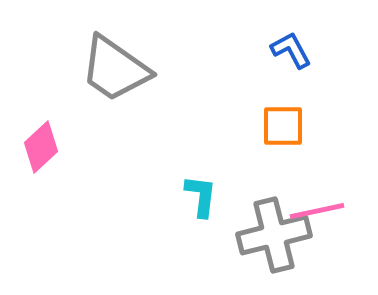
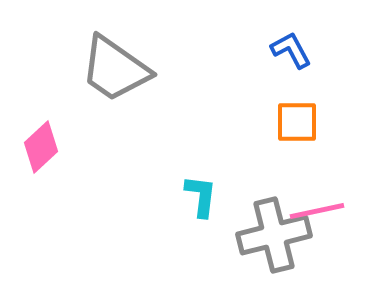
orange square: moved 14 px right, 4 px up
